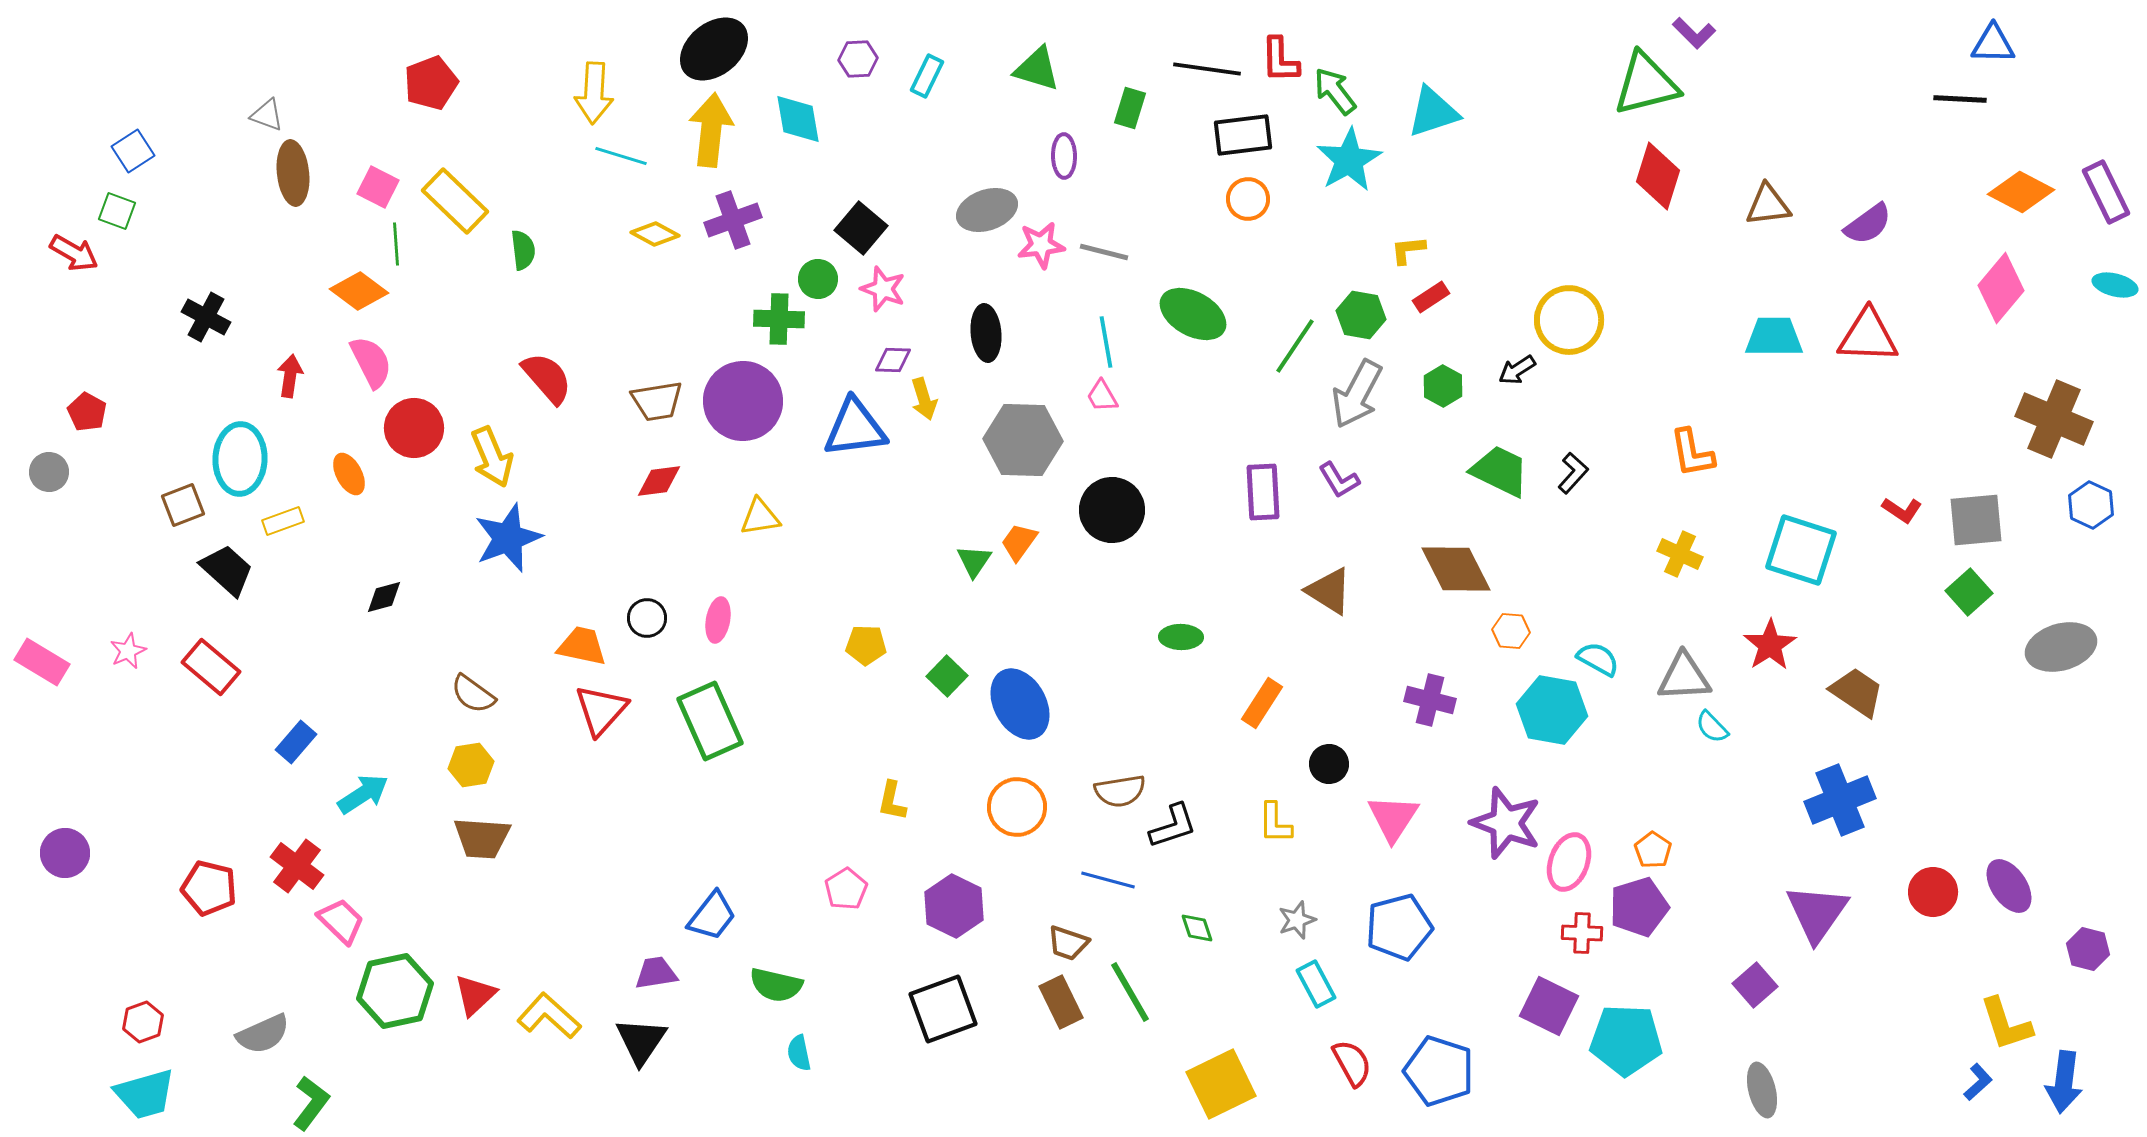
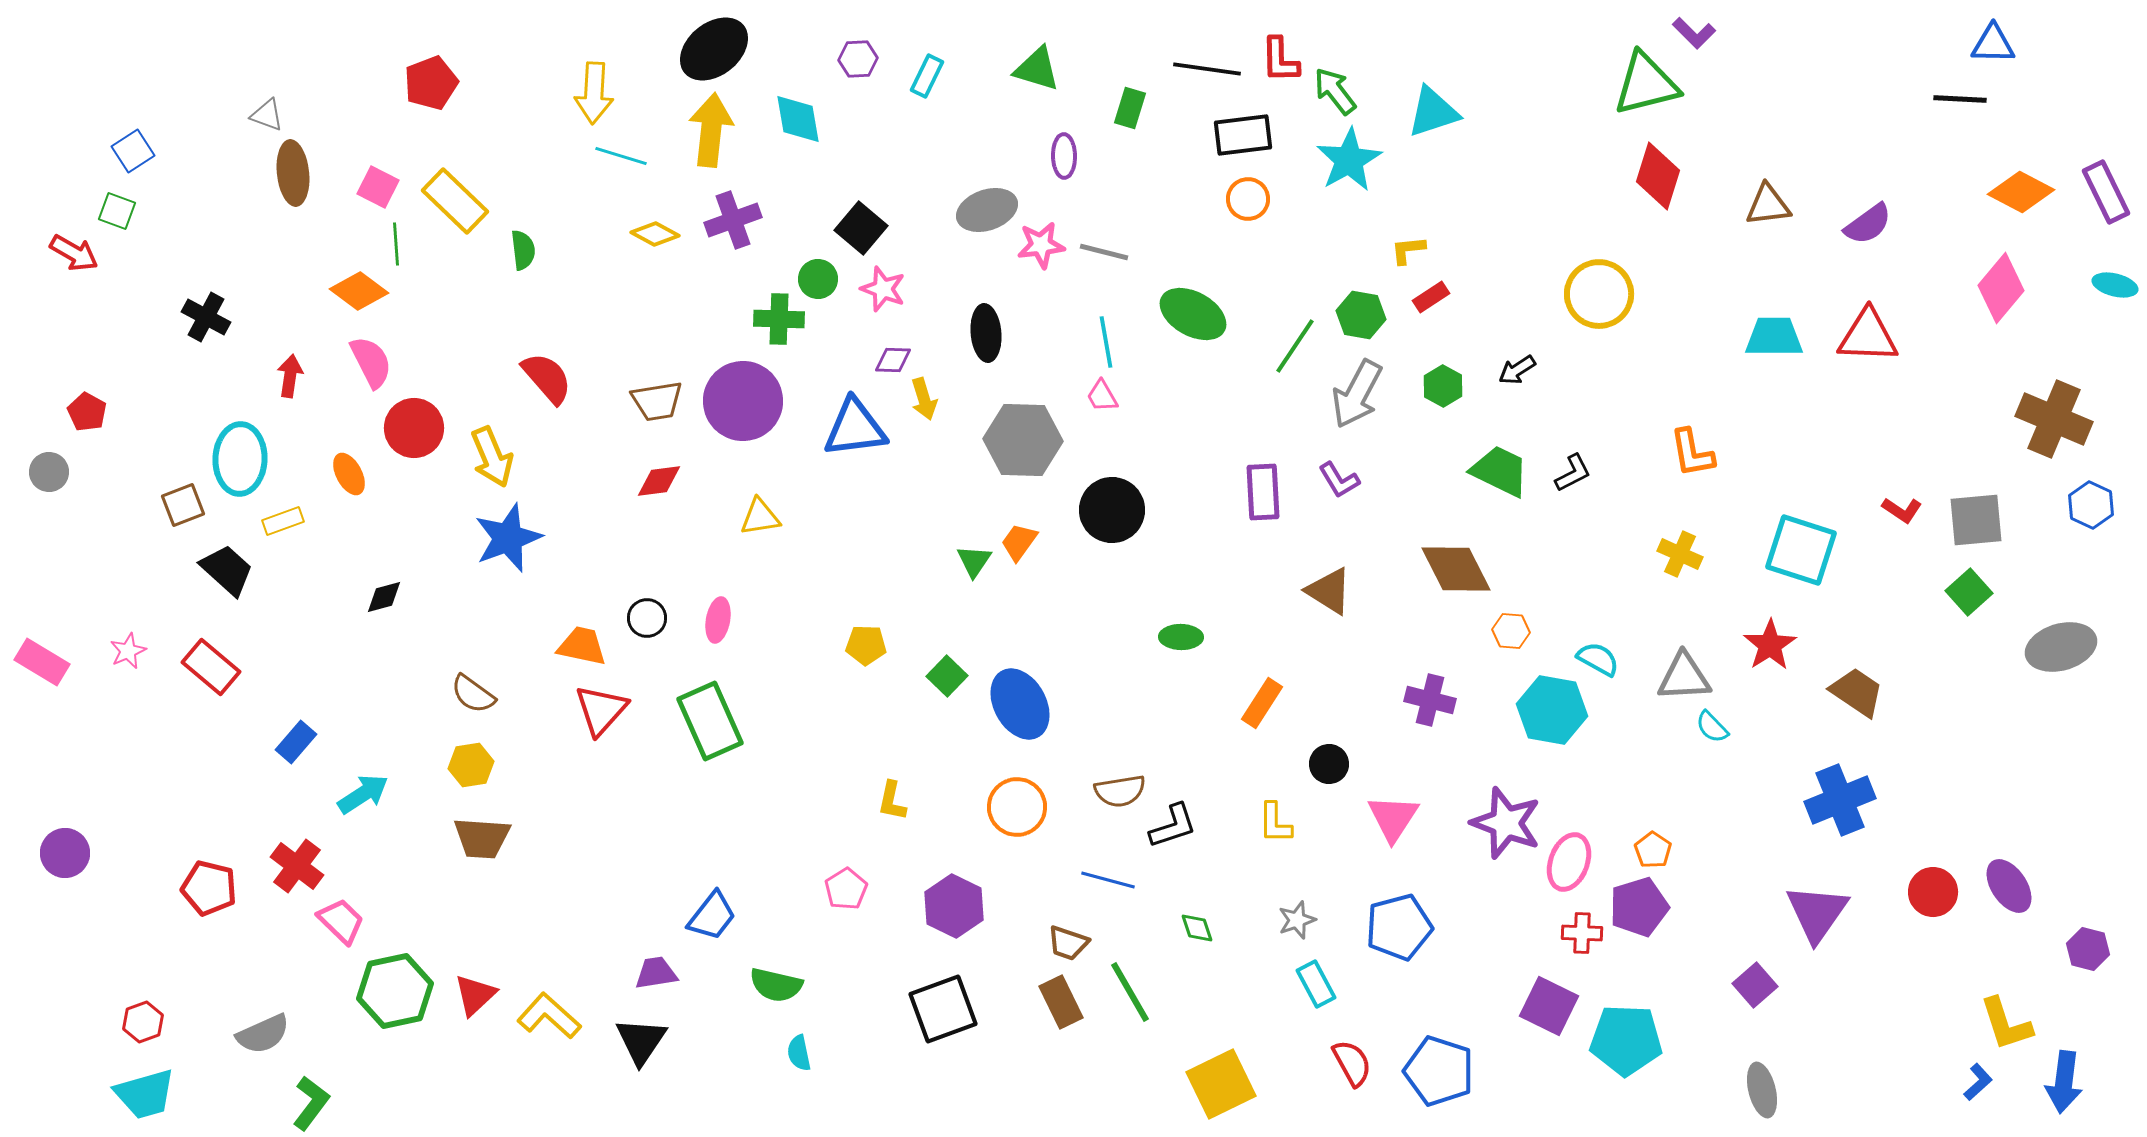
yellow circle at (1569, 320): moved 30 px right, 26 px up
black L-shape at (1573, 473): rotated 21 degrees clockwise
